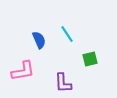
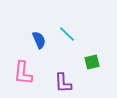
cyan line: rotated 12 degrees counterclockwise
green square: moved 2 px right, 3 px down
pink L-shape: moved 2 px down; rotated 105 degrees clockwise
